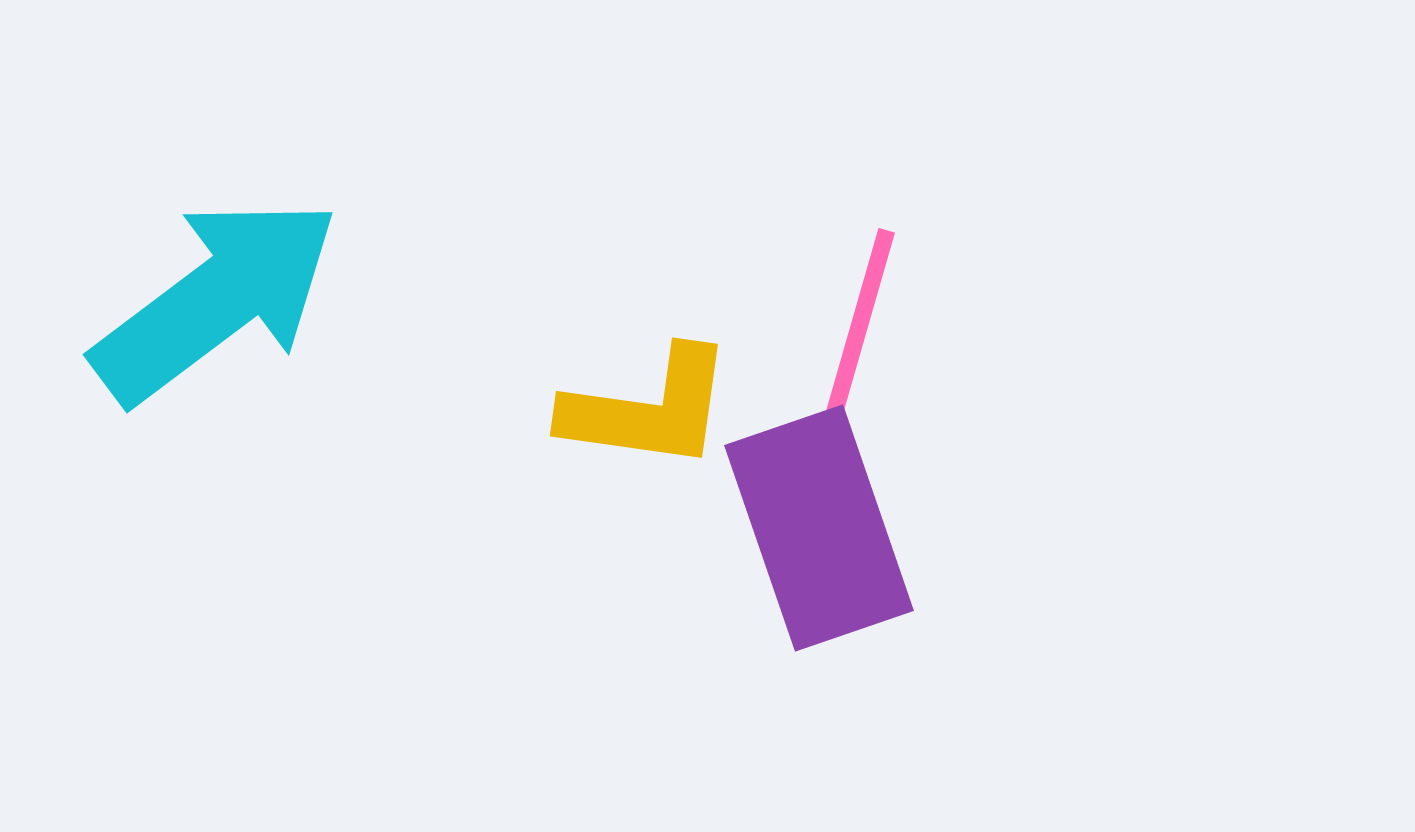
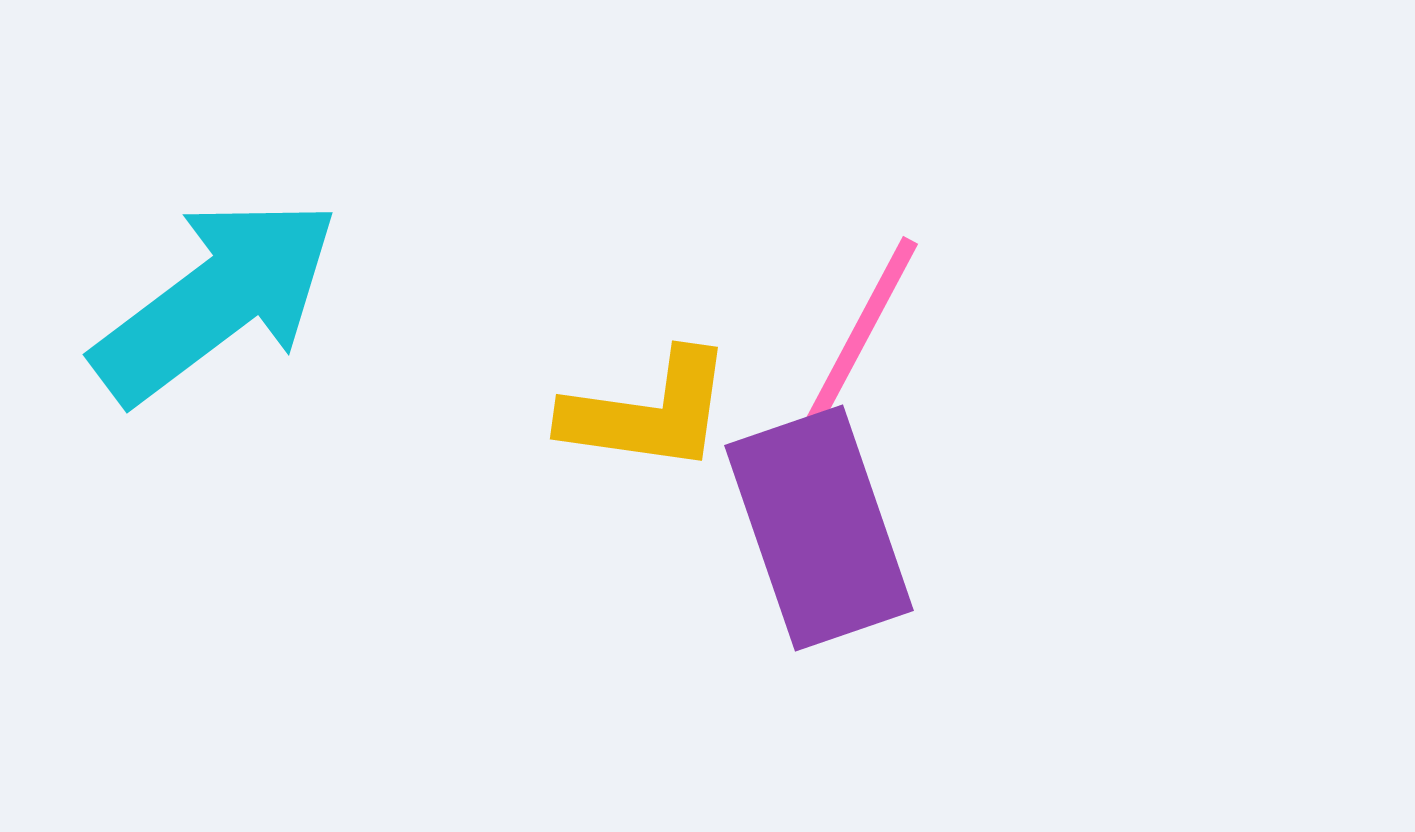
pink line: rotated 12 degrees clockwise
yellow L-shape: moved 3 px down
